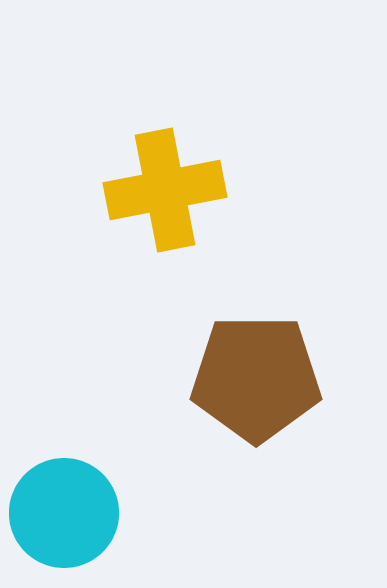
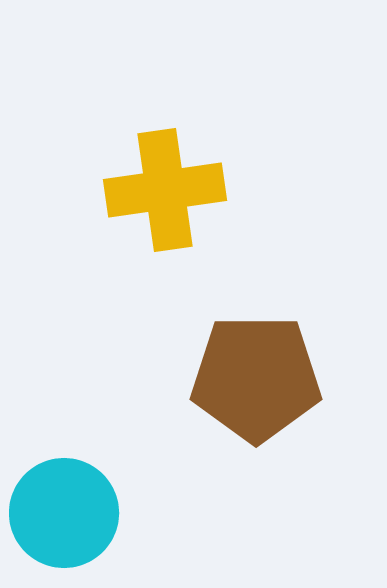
yellow cross: rotated 3 degrees clockwise
